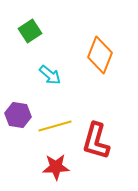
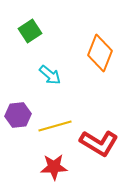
orange diamond: moved 2 px up
purple hexagon: rotated 15 degrees counterclockwise
red L-shape: moved 3 px right, 2 px down; rotated 75 degrees counterclockwise
red star: moved 2 px left
